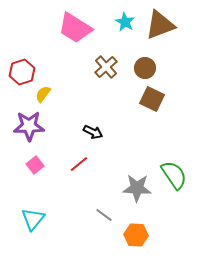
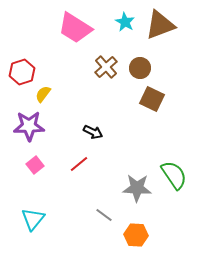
brown circle: moved 5 px left
